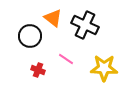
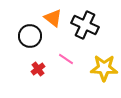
red cross: moved 1 px up; rotated 32 degrees clockwise
